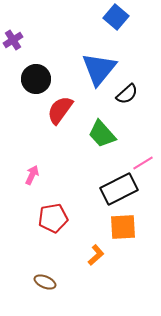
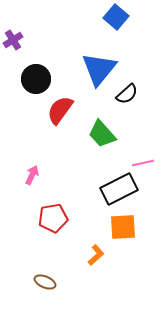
pink line: rotated 20 degrees clockwise
